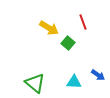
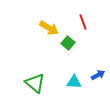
blue arrow: rotated 64 degrees counterclockwise
